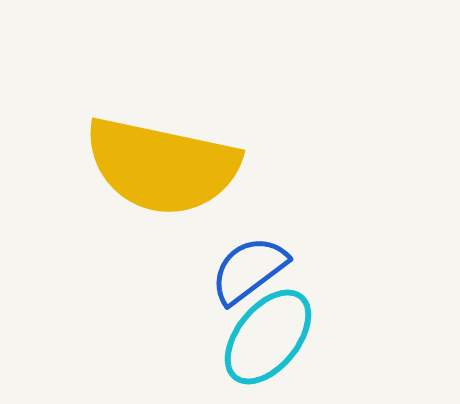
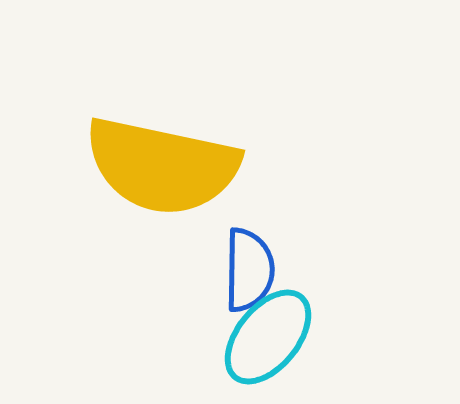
blue semicircle: rotated 128 degrees clockwise
